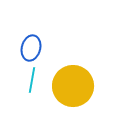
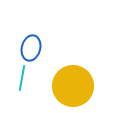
cyan line: moved 10 px left, 2 px up
